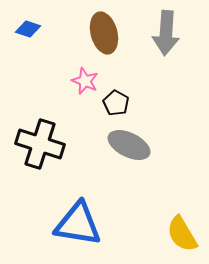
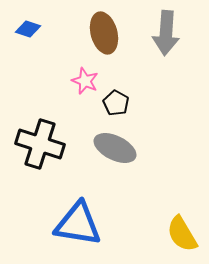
gray ellipse: moved 14 px left, 3 px down
